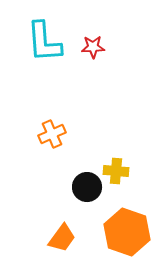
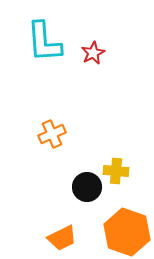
red star: moved 6 px down; rotated 25 degrees counterclockwise
orange trapezoid: rotated 28 degrees clockwise
